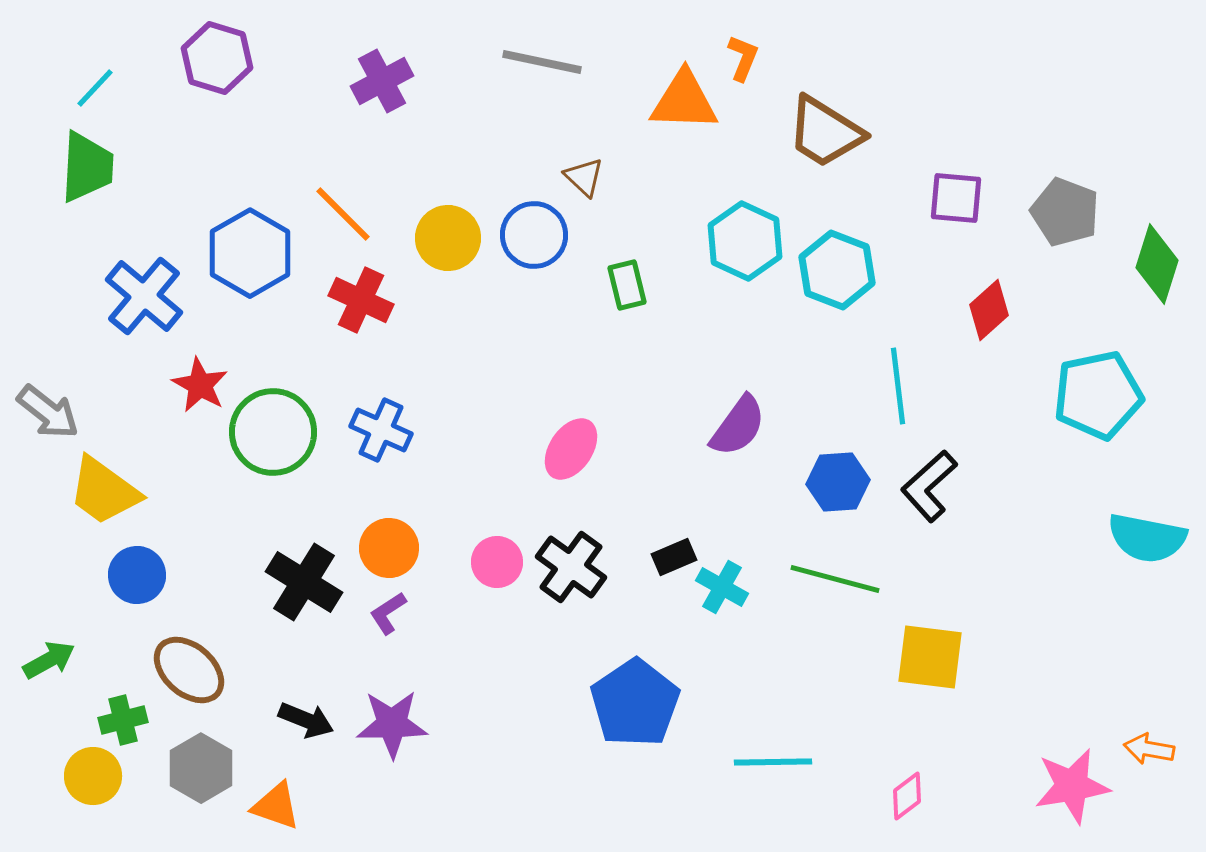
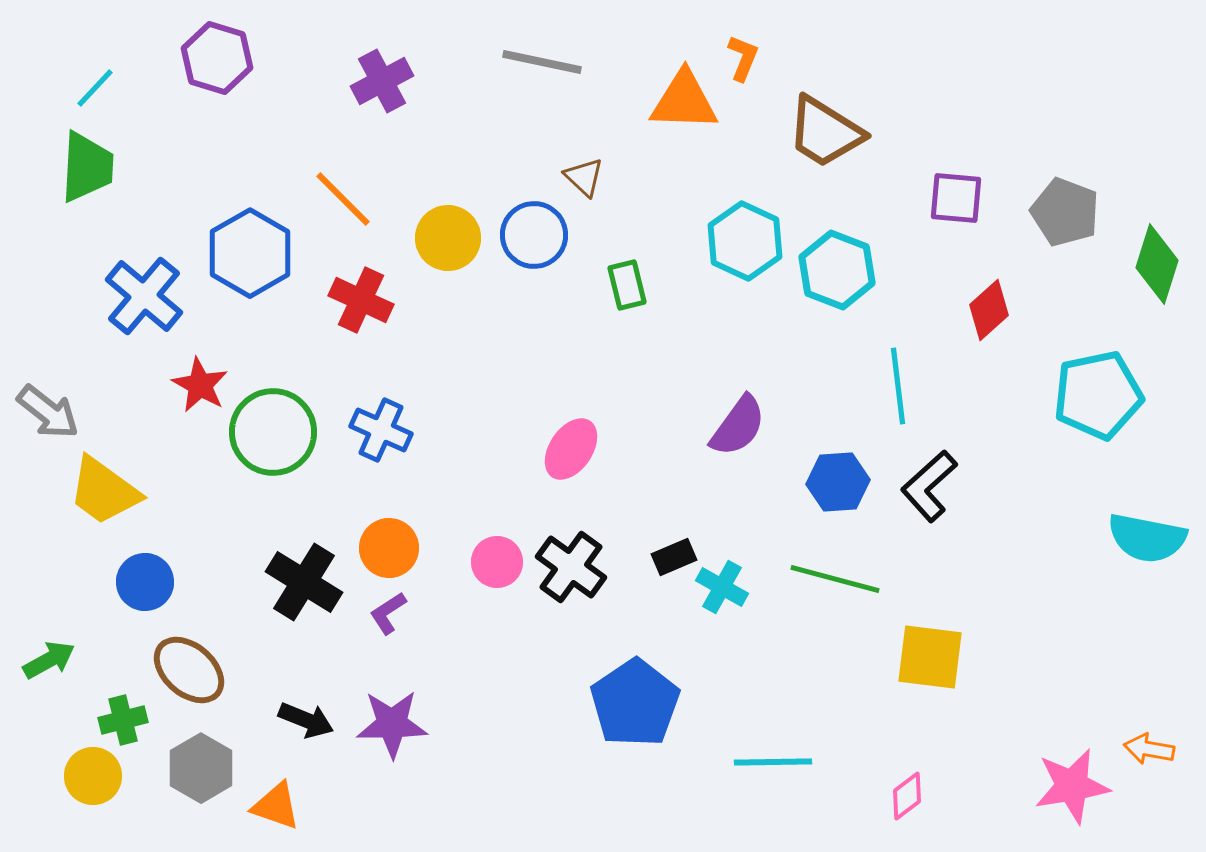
orange line at (343, 214): moved 15 px up
blue circle at (137, 575): moved 8 px right, 7 px down
